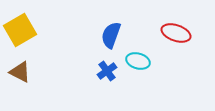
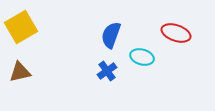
yellow square: moved 1 px right, 3 px up
cyan ellipse: moved 4 px right, 4 px up
brown triangle: rotated 40 degrees counterclockwise
